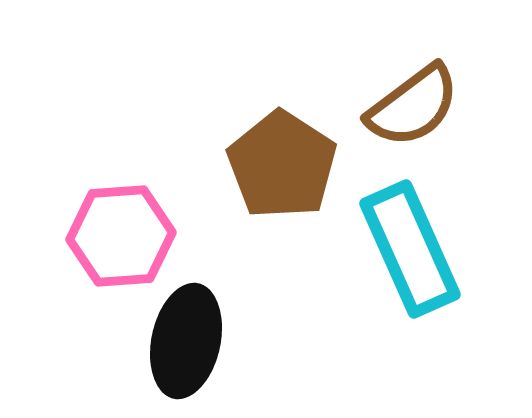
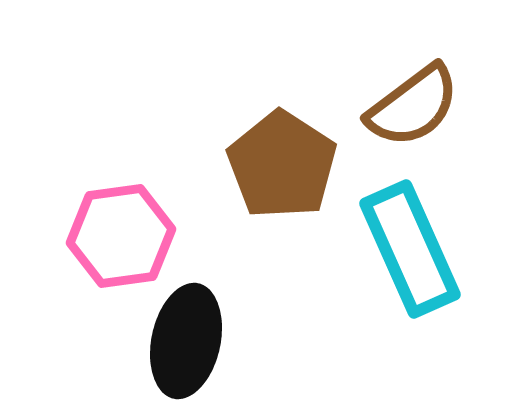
pink hexagon: rotated 4 degrees counterclockwise
